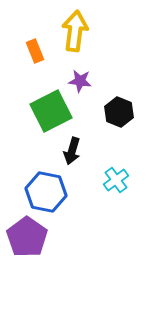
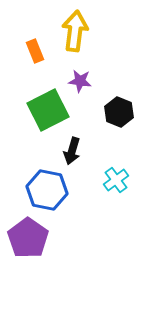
green square: moved 3 px left, 1 px up
blue hexagon: moved 1 px right, 2 px up
purple pentagon: moved 1 px right, 1 px down
